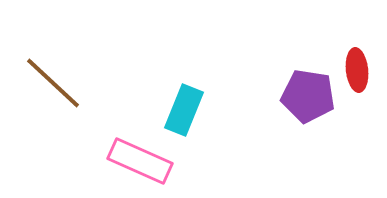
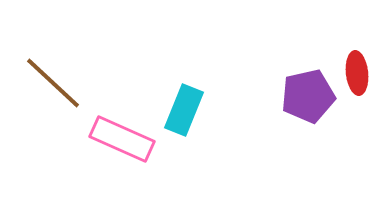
red ellipse: moved 3 px down
purple pentagon: rotated 22 degrees counterclockwise
pink rectangle: moved 18 px left, 22 px up
